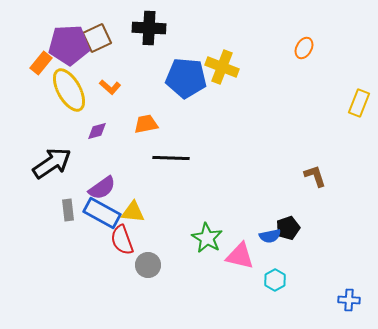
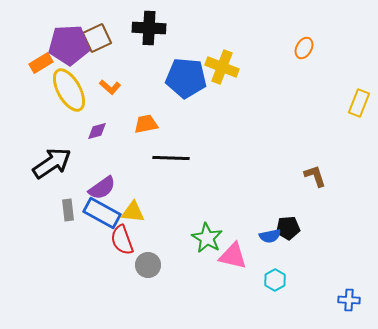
orange rectangle: rotated 20 degrees clockwise
black pentagon: rotated 15 degrees clockwise
pink triangle: moved 7 px left
